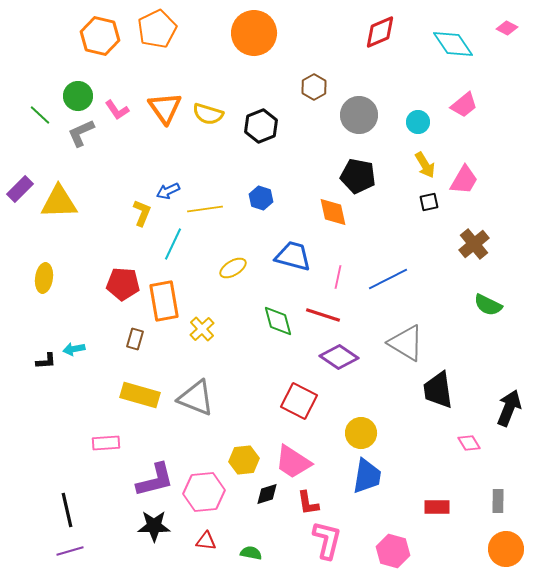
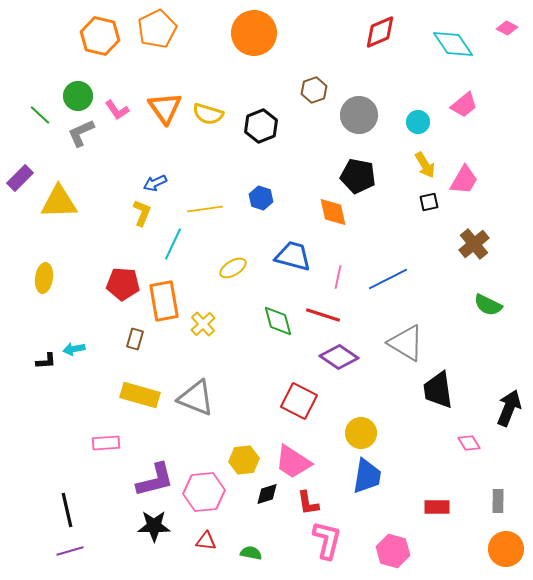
brown hexagon at (314, 87): moved 3 px down; rotated 10 degrees clockwise
purple rectangle at (20, 189): moved 11 px up
blue arrow at (168, 191): moved 13 px left, 8 px up
yellow cross at (202, 329): moved 1 px right, 5 px up
